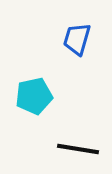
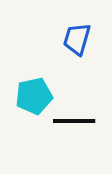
black line: moved 4 px left, 28 px up; rotated 9 degrees counterclockwise
